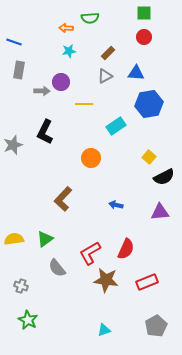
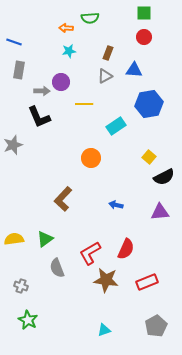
brown rectangle: rotated 24 degrees counterclockwise
blue triangle: moved 2 px left, 3 px up
black L-shape: moved 6 px left, 15 px up; rotated 50 degrees counterclockwise
gray semicircle: rotated 18 degrees clockwise
